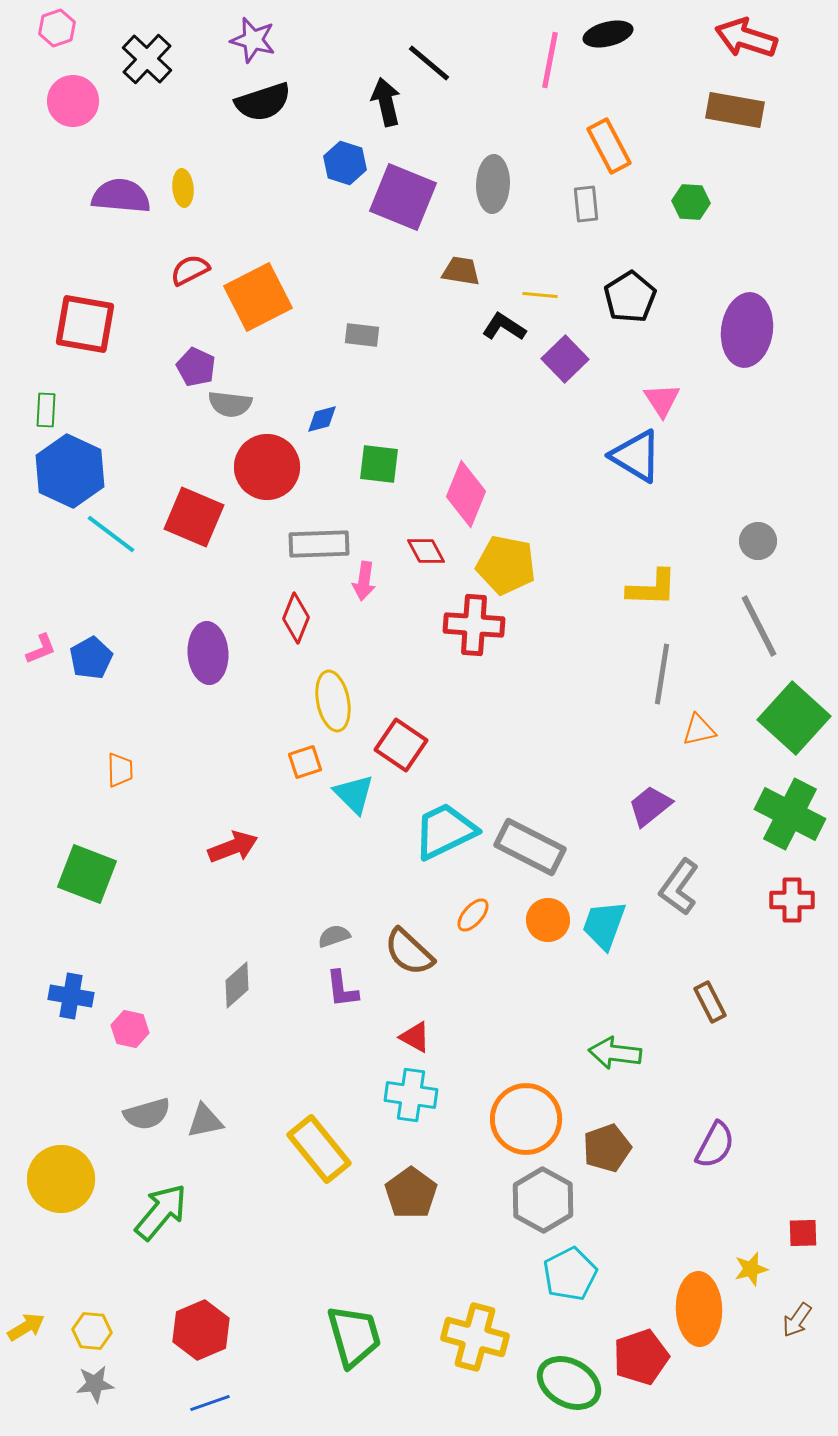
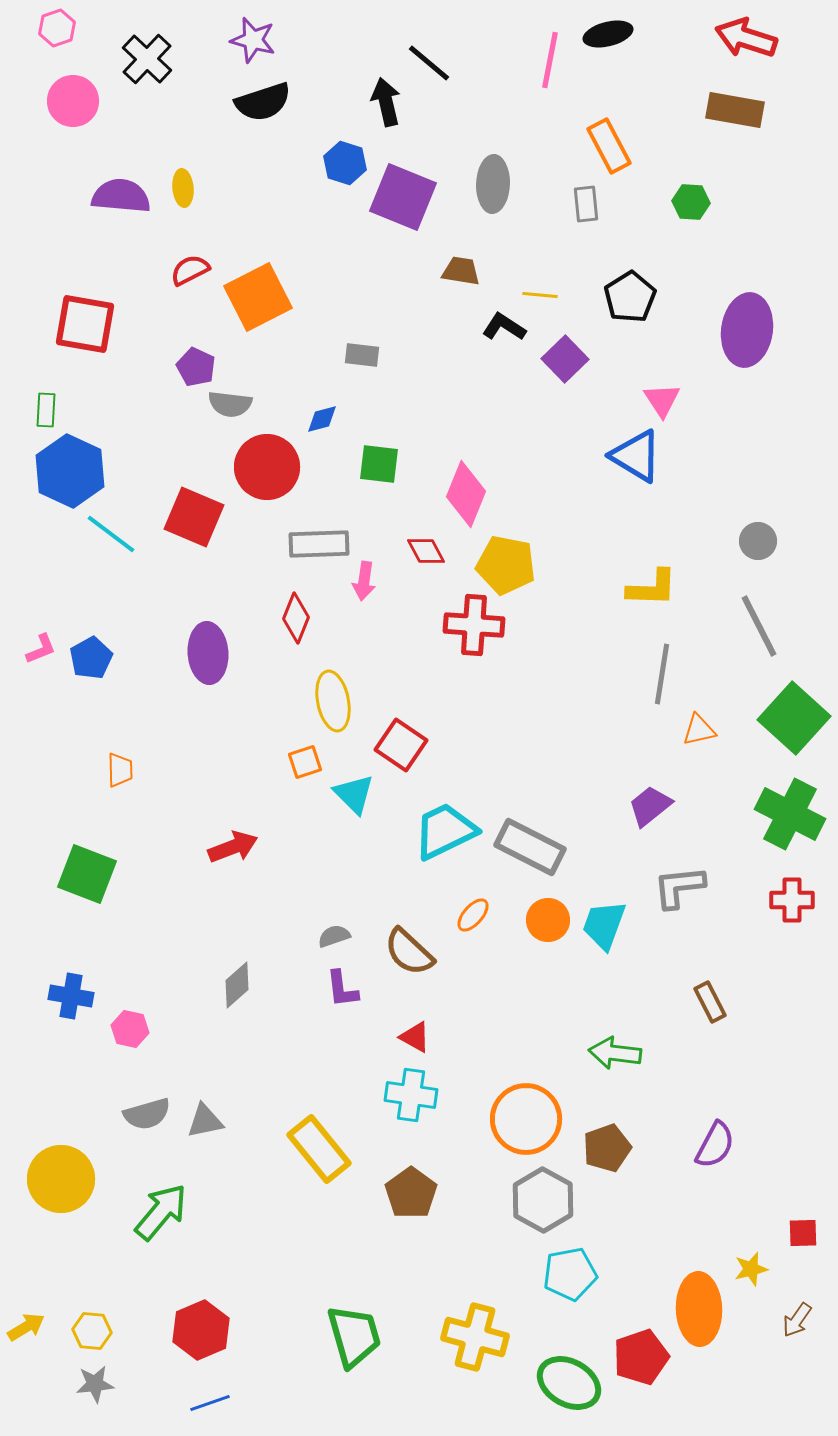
gray rectangle at (362, 335): moved 20 px down
gray L-shape at (679, 887): rotated 48 degrees clockwise
cyan pentagon at (570, 1274): rotated 16 degrees clockwise
